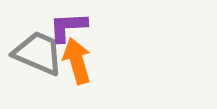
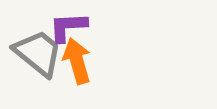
gray trapezoid: rotated 16 degrees clockwise
